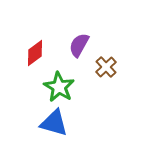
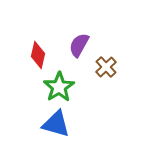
red diamond: moved 3 px right, 2 px down; rotated 40 degrees counterclockwise
green star: rotated 8 degrees clockwise
blue triangle: moved 2 px right, 1 px down
